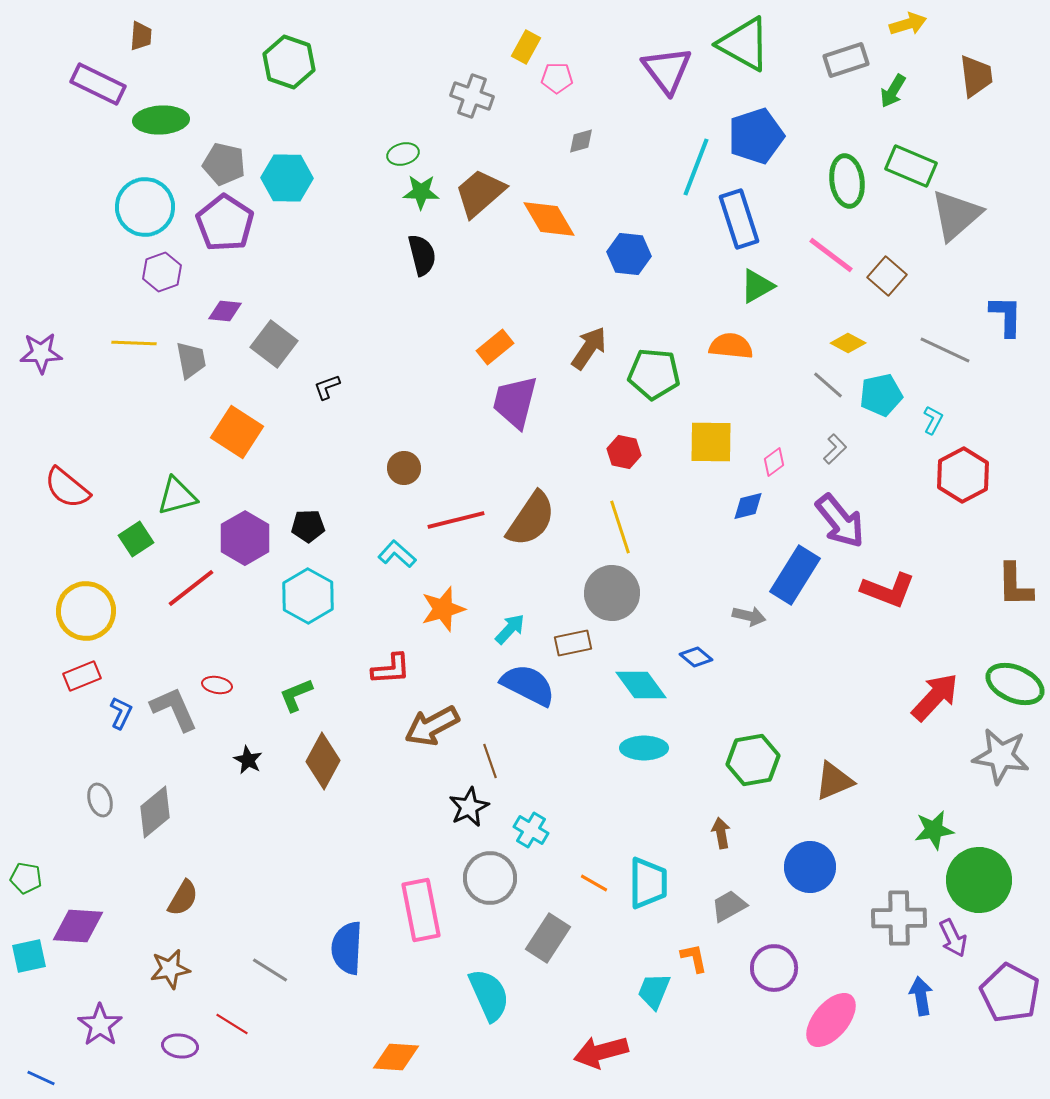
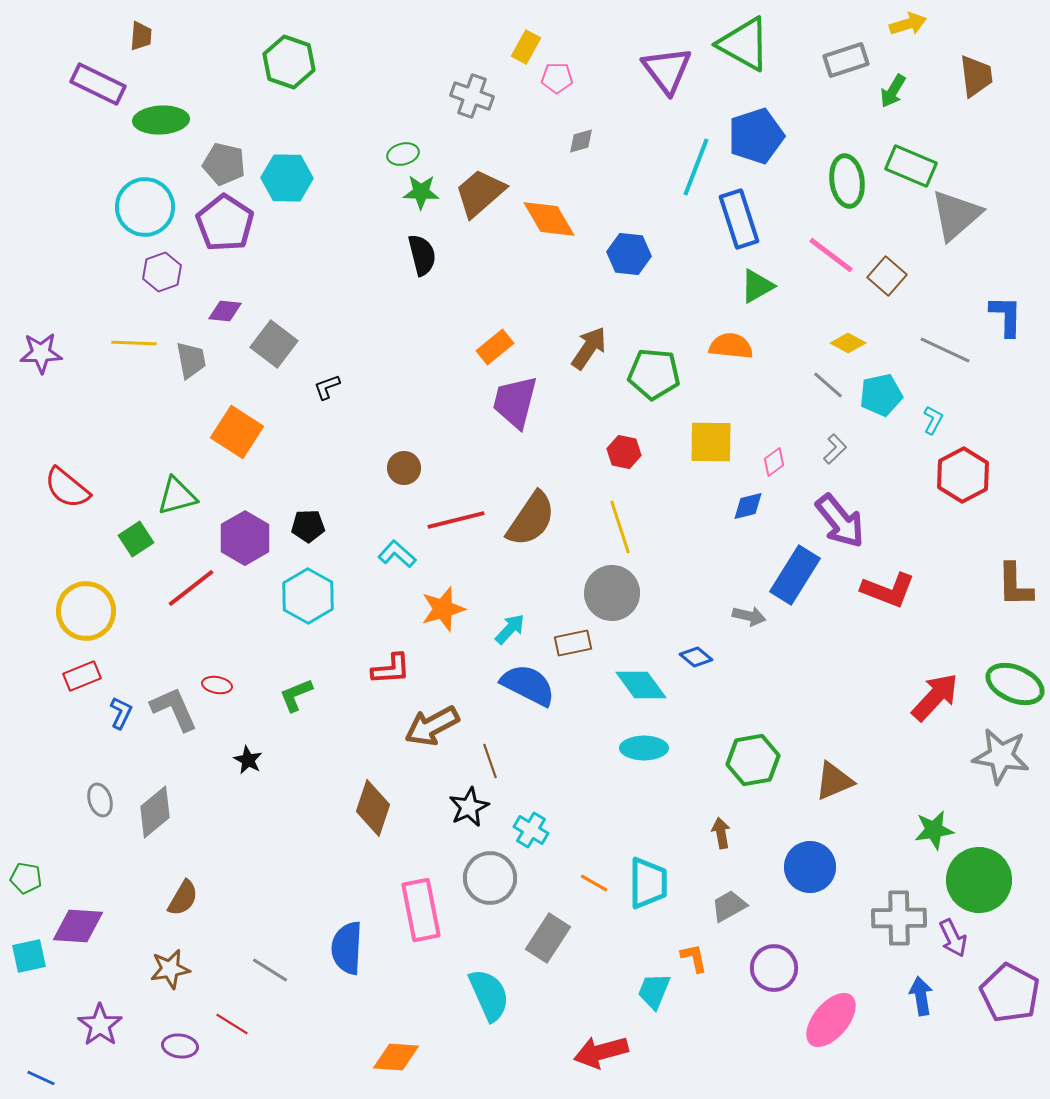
brown diamond at (323, 761): moved 50 px right, 47 px down; rotated 10 degrees counterclockwise
